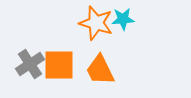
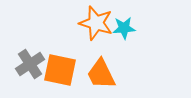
cyan star: moved 1 px right, 9 px down
orange square: moved 1 px right, 5 px down; rotated 12 degrees clockwise
orange trapezoid: moved 1 px right, 4 px down
